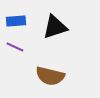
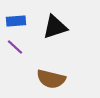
purple line: rotated 18 degrees clockwise
brown semicircle: moved 1 px right, 3 px down
